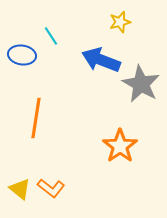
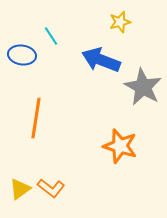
gray star: moved 2 px right, 3 px down
orange star: rotated 20 degrees counterclockwise
yellow triangle: rotated 45 degrees clockwise
